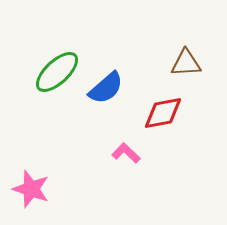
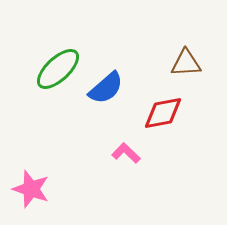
green ellipse: moved 1 px right, 3 px up
